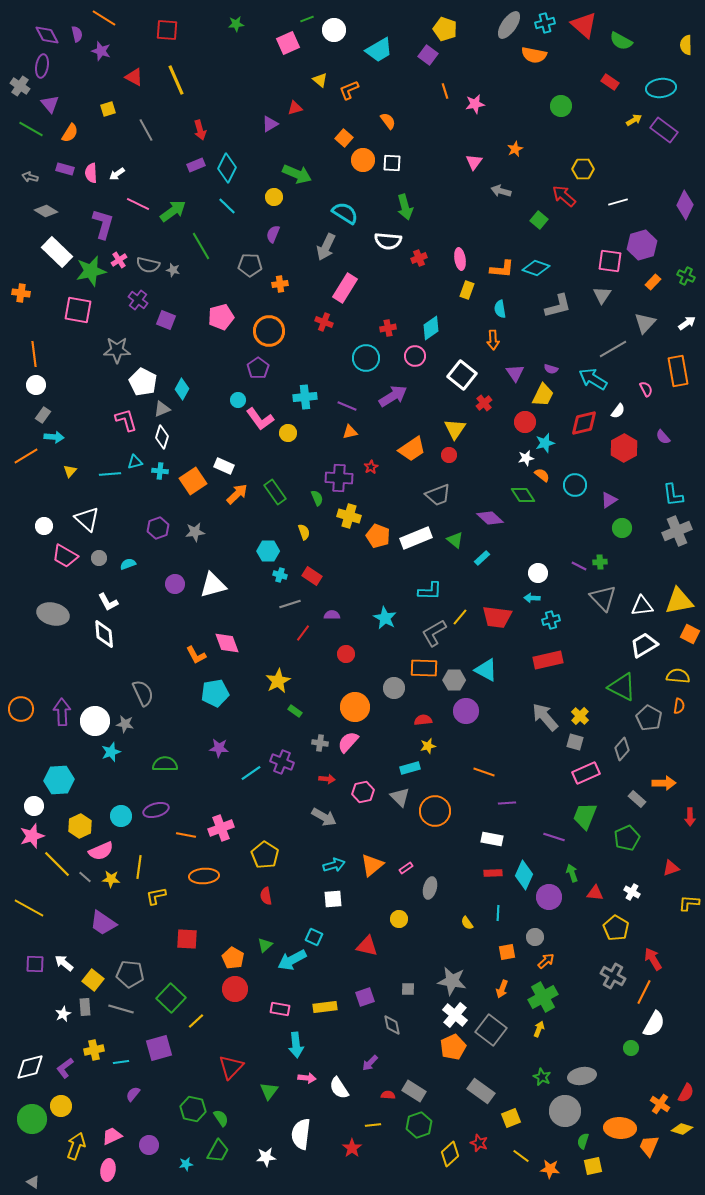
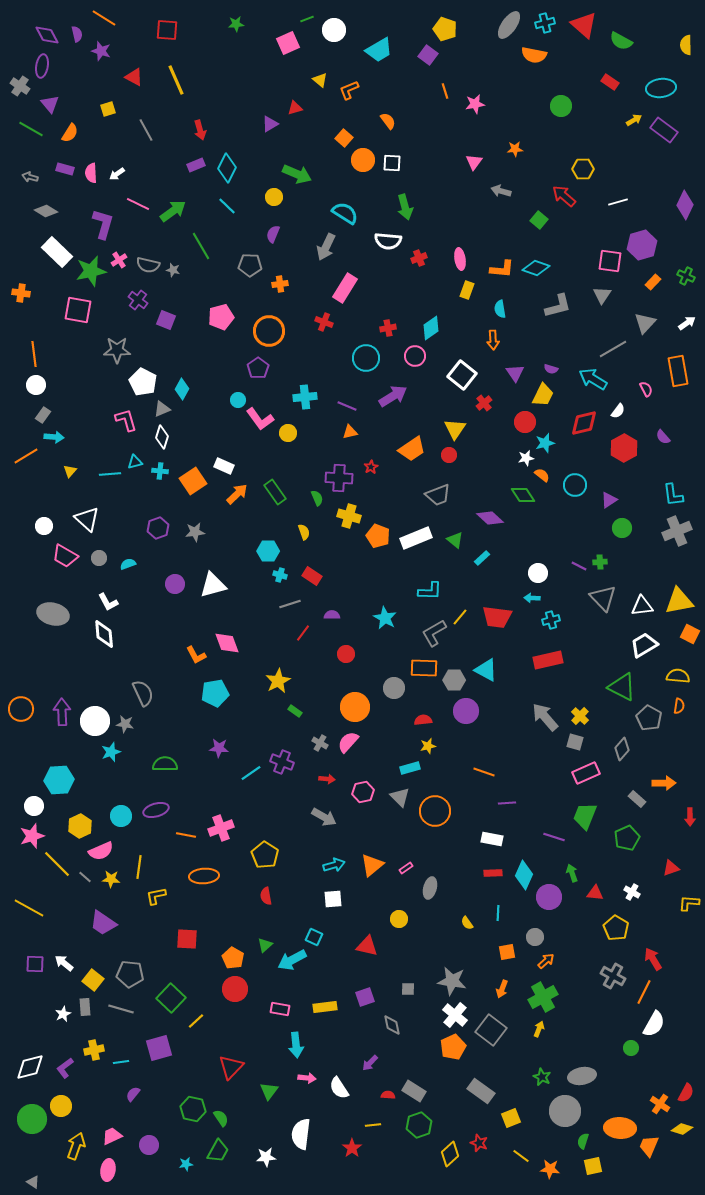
orange star at (515, 149): rotated 21 degrees clockwise
gray cross at (320, 743): rotated 21 degrees clockwise
